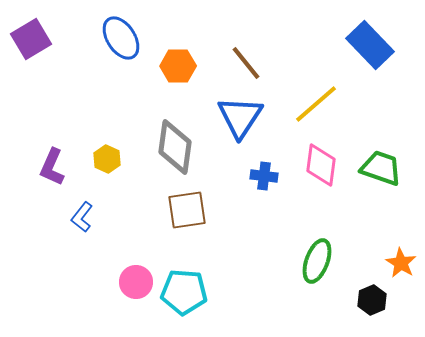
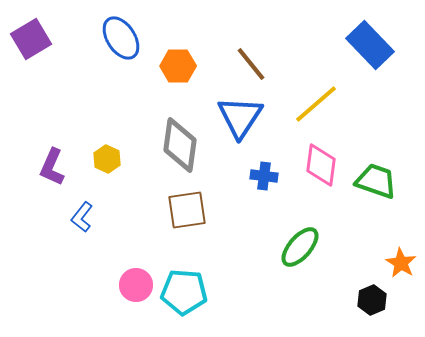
brown line: moved 5 px right, 1 px down
gray diamond: moved 5 px right, 2 px up
green trapezoid: moved 5 px left, 13 px down
green ellipse: moved 17 px left, 14 px up; rotated 21 degrees clockwise
pink circle: moved 3 px down
